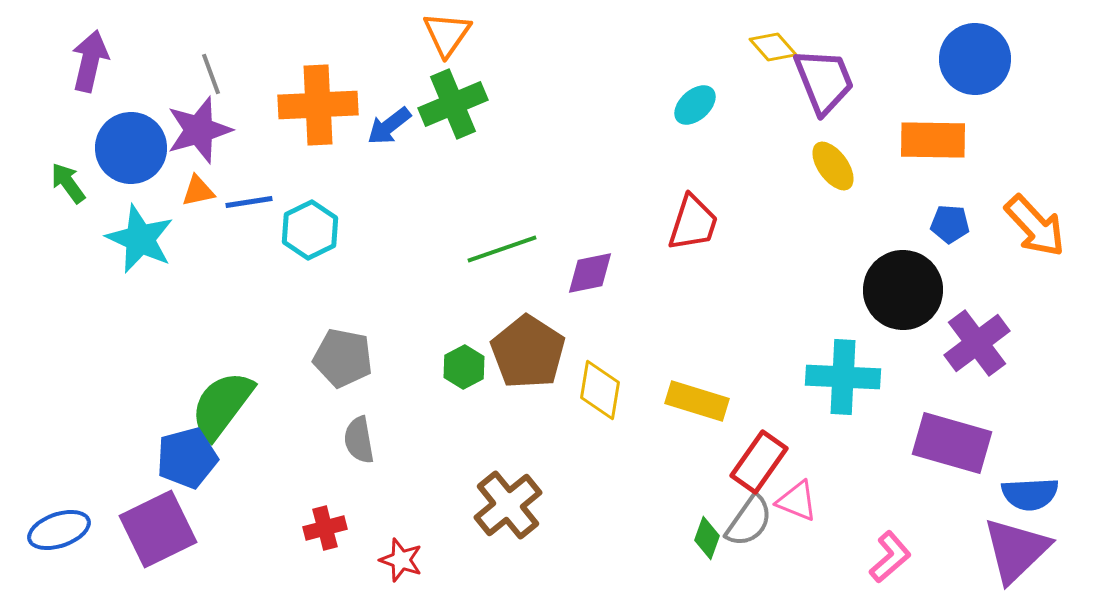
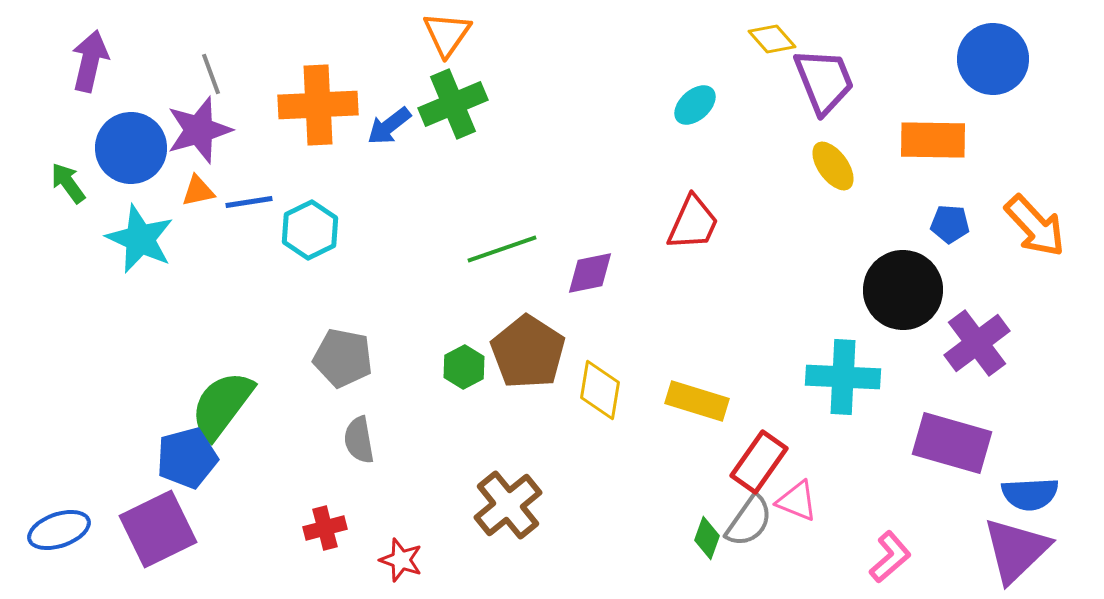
yellow diamond at (773, 47): moved 1 px left, 8 px up
blue circle at (975, 59): moved 18 px right
red trapezoid at (693, 223): rotated 6 degrees clockwise
